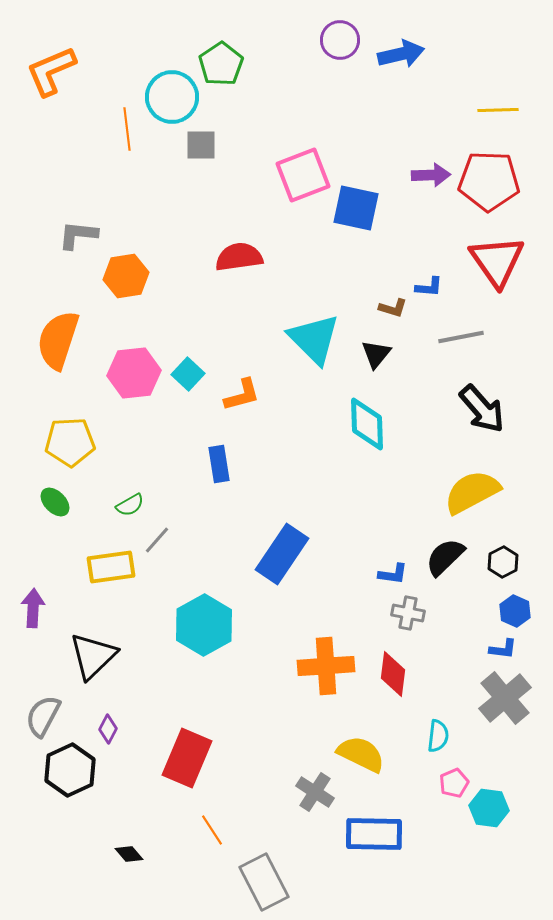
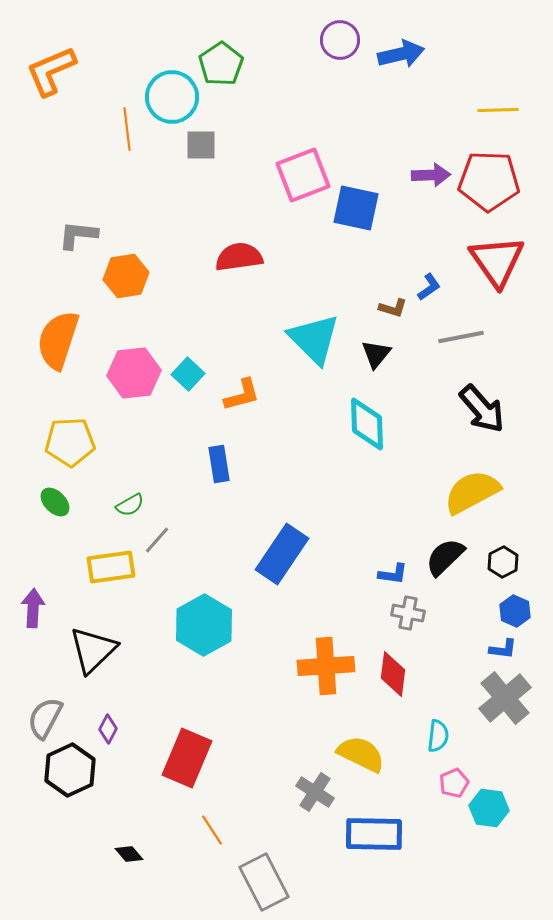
blue L-shape at (429, 287): rotated 40 degrees counterclockwise
black triangle at (93, 656): moved 6 px up
gray semicircle at (43, 716): moved 2 px right, 2 px down
